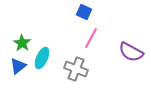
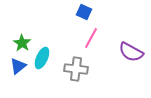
gray cross: rotated 15 degrees counterclockwise
